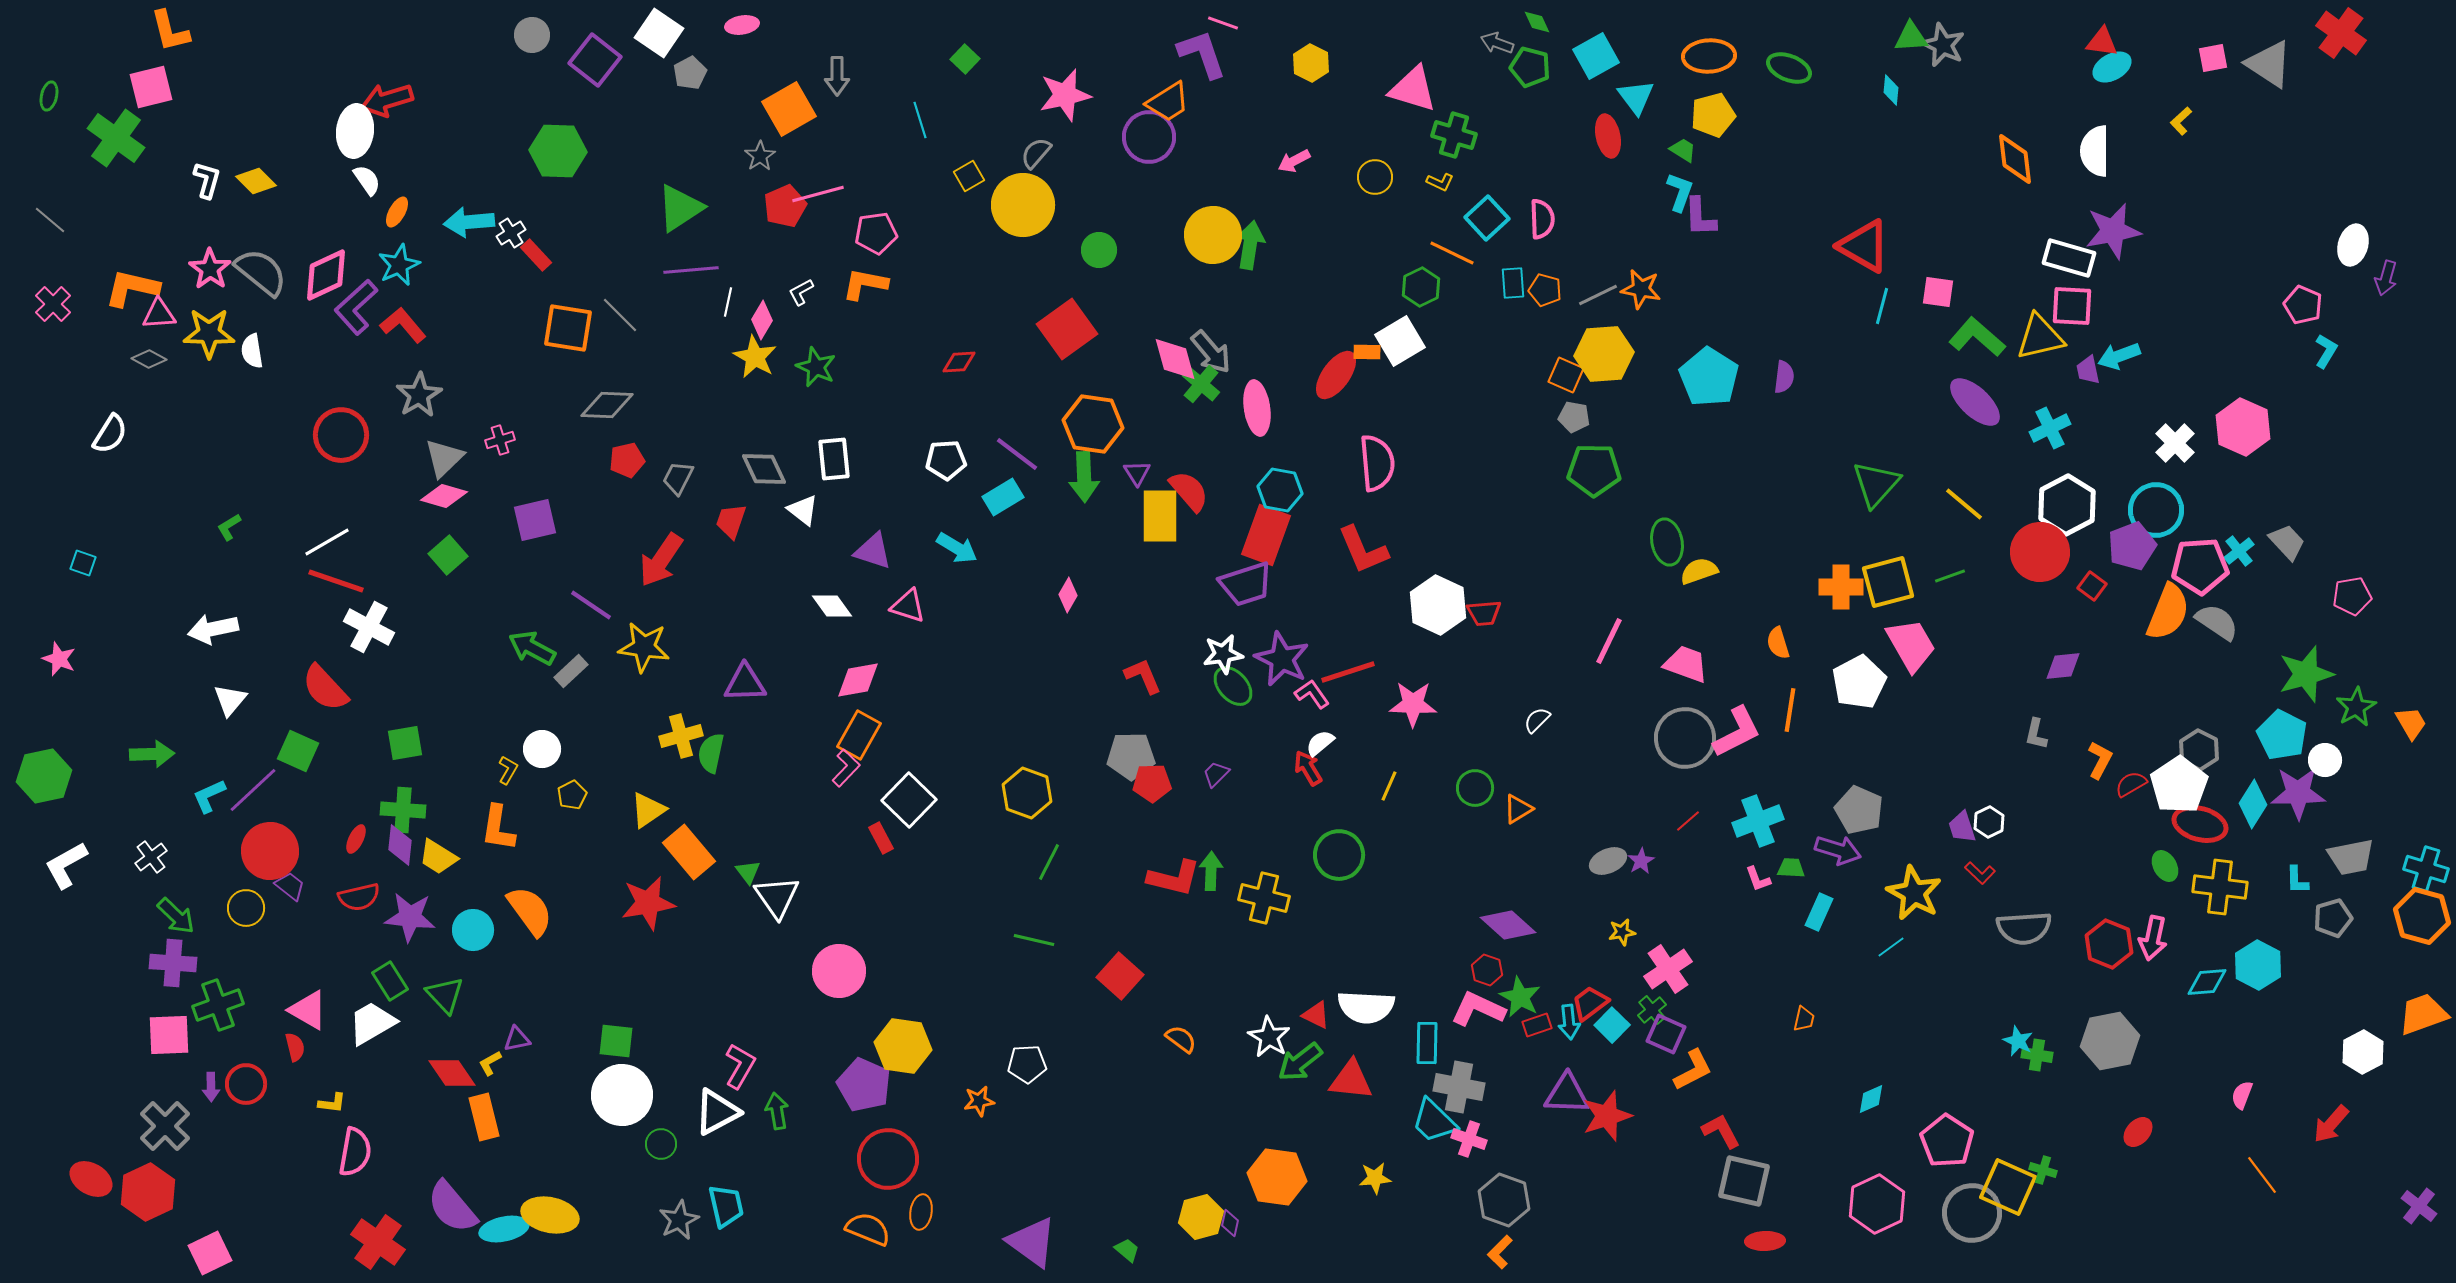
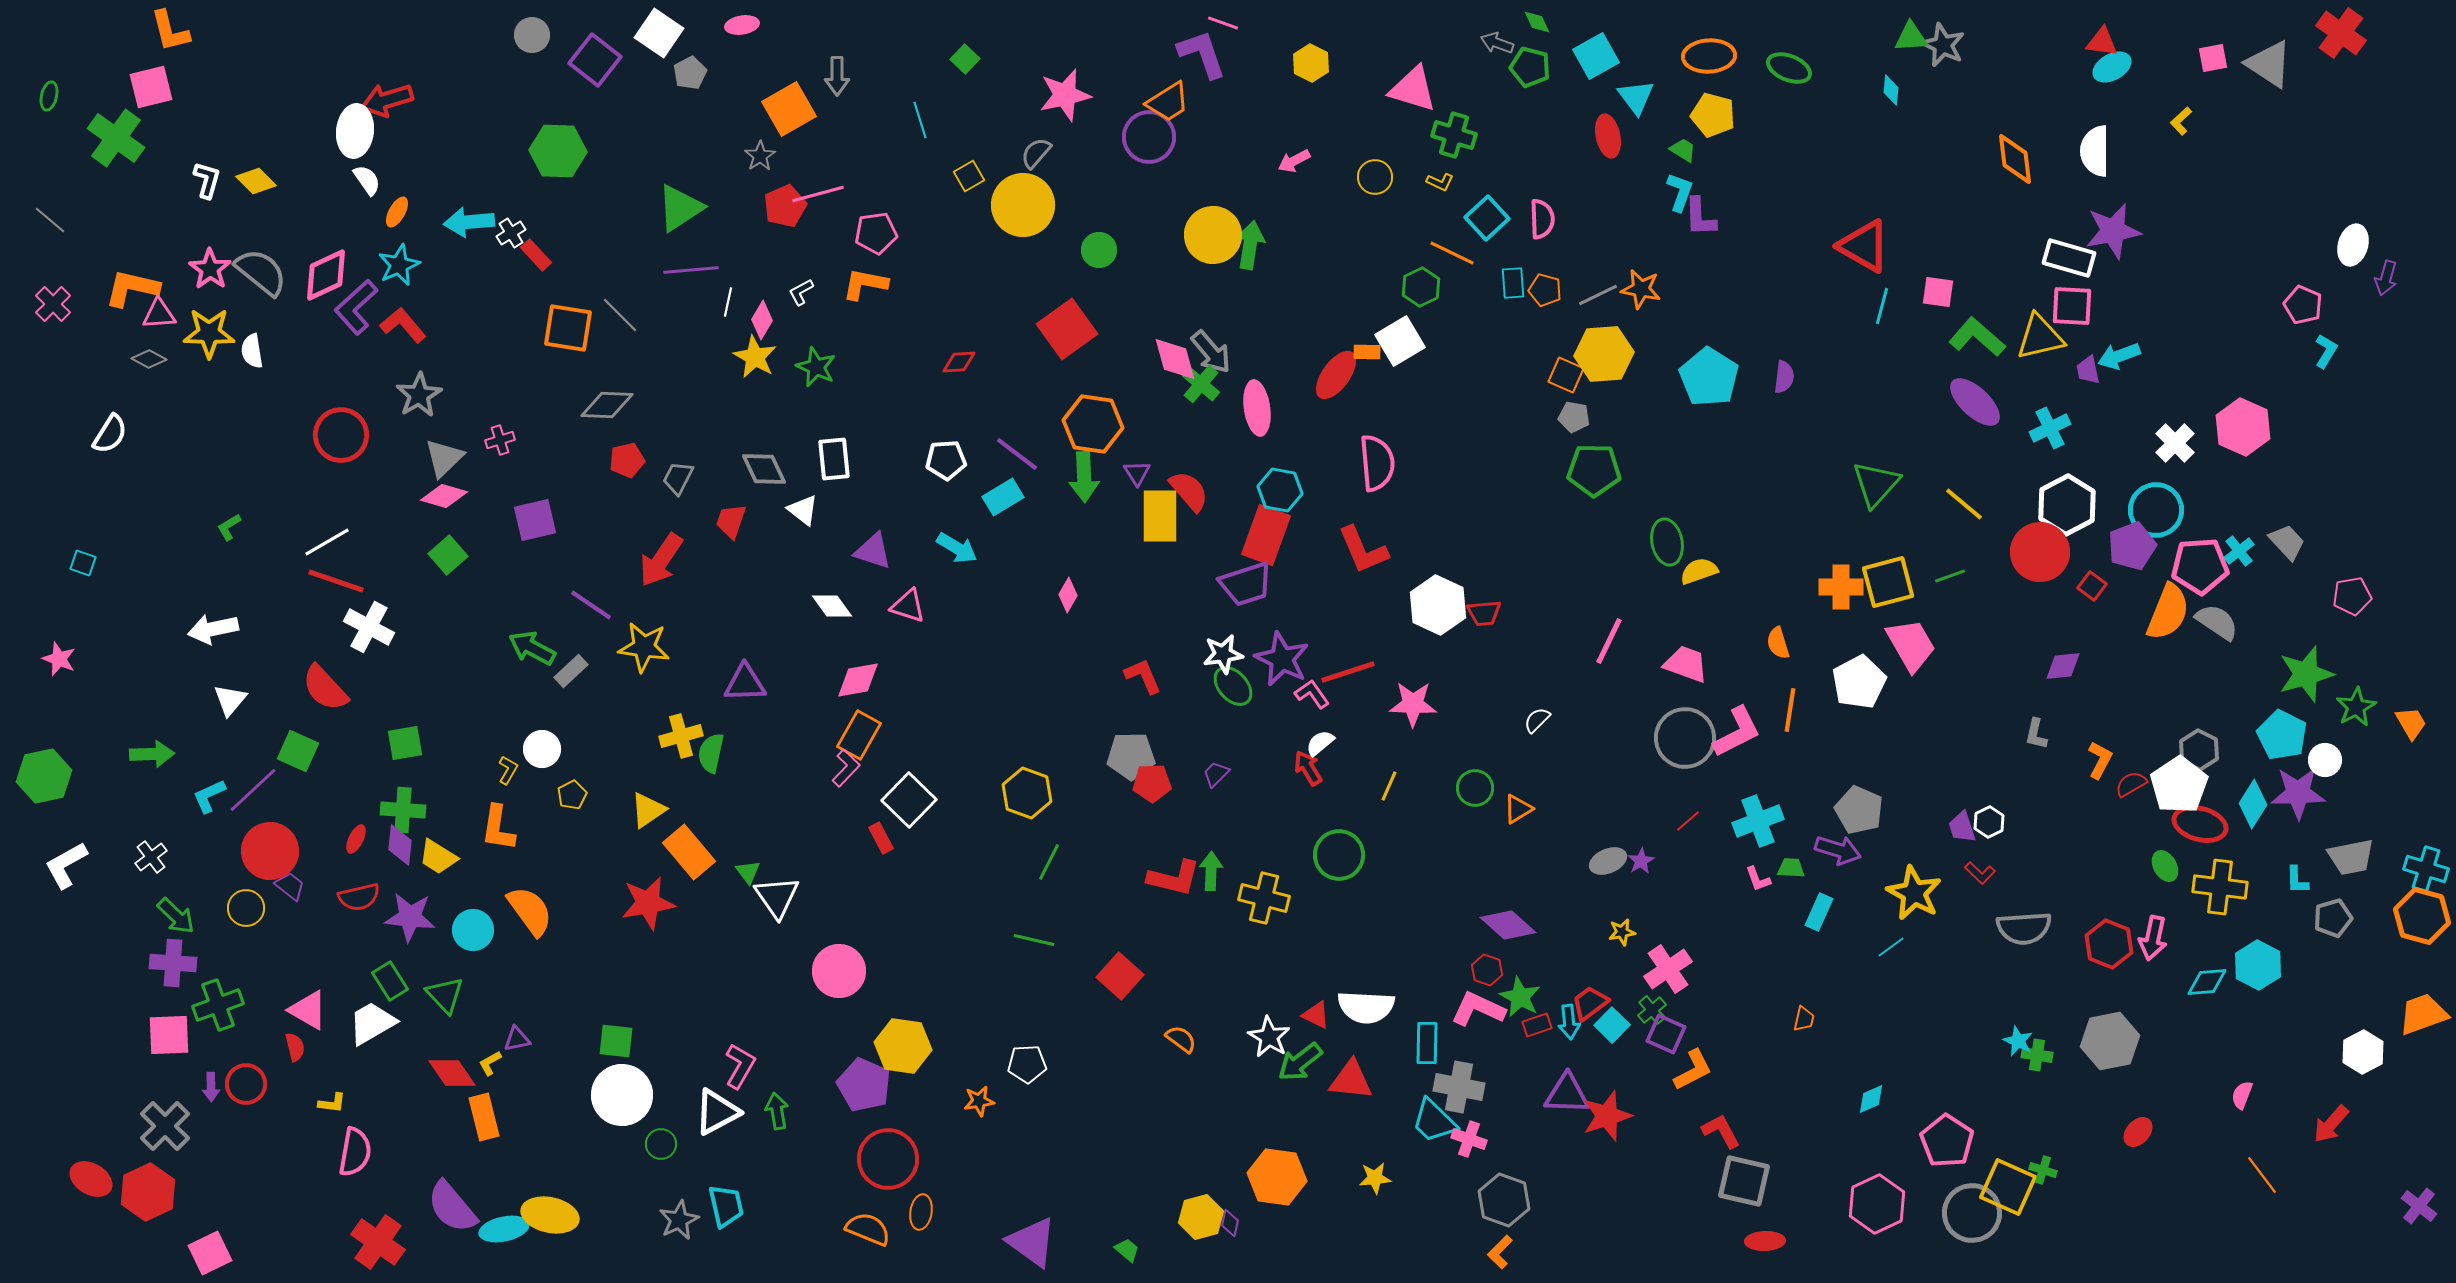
yellow pentagon at (1713, 115): rotated 30 degrees clockwise
